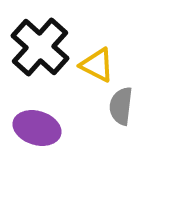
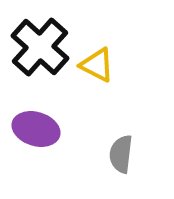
gray semicircle: moved 48 px down
purple ellipse: moved 1 px left, 1 px down
